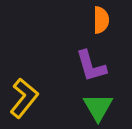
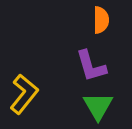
yellow L-shape: moved 4 px up
green triangle: moved 1 px up
